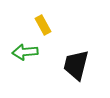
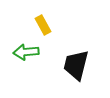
green arrow: moved 1 px right
